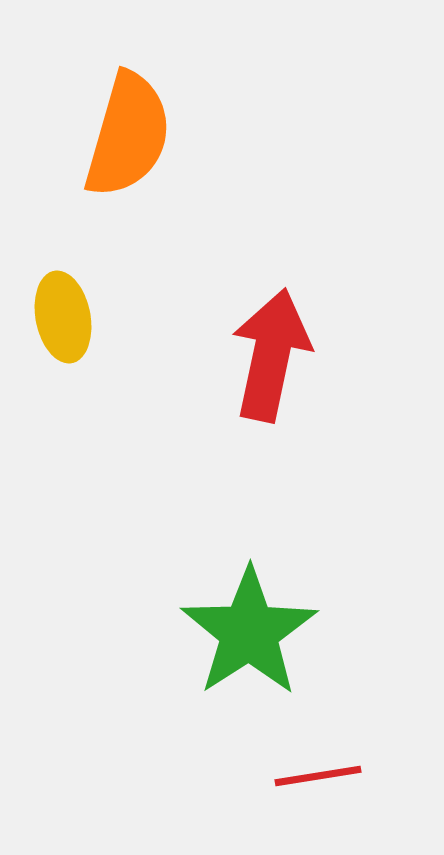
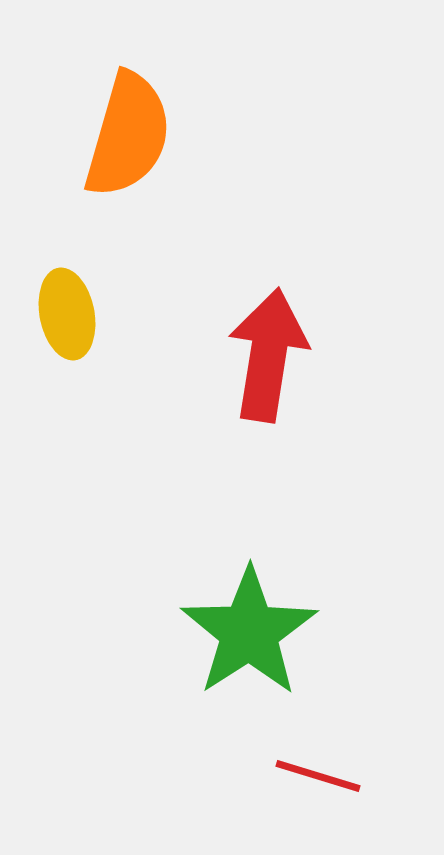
yellow ellipse: moved 4 px right, 3 px up
red arrow: moved 3 px left; rotated 3 degrees counterclockwise
red line: rotated 26 degrees clockwise
